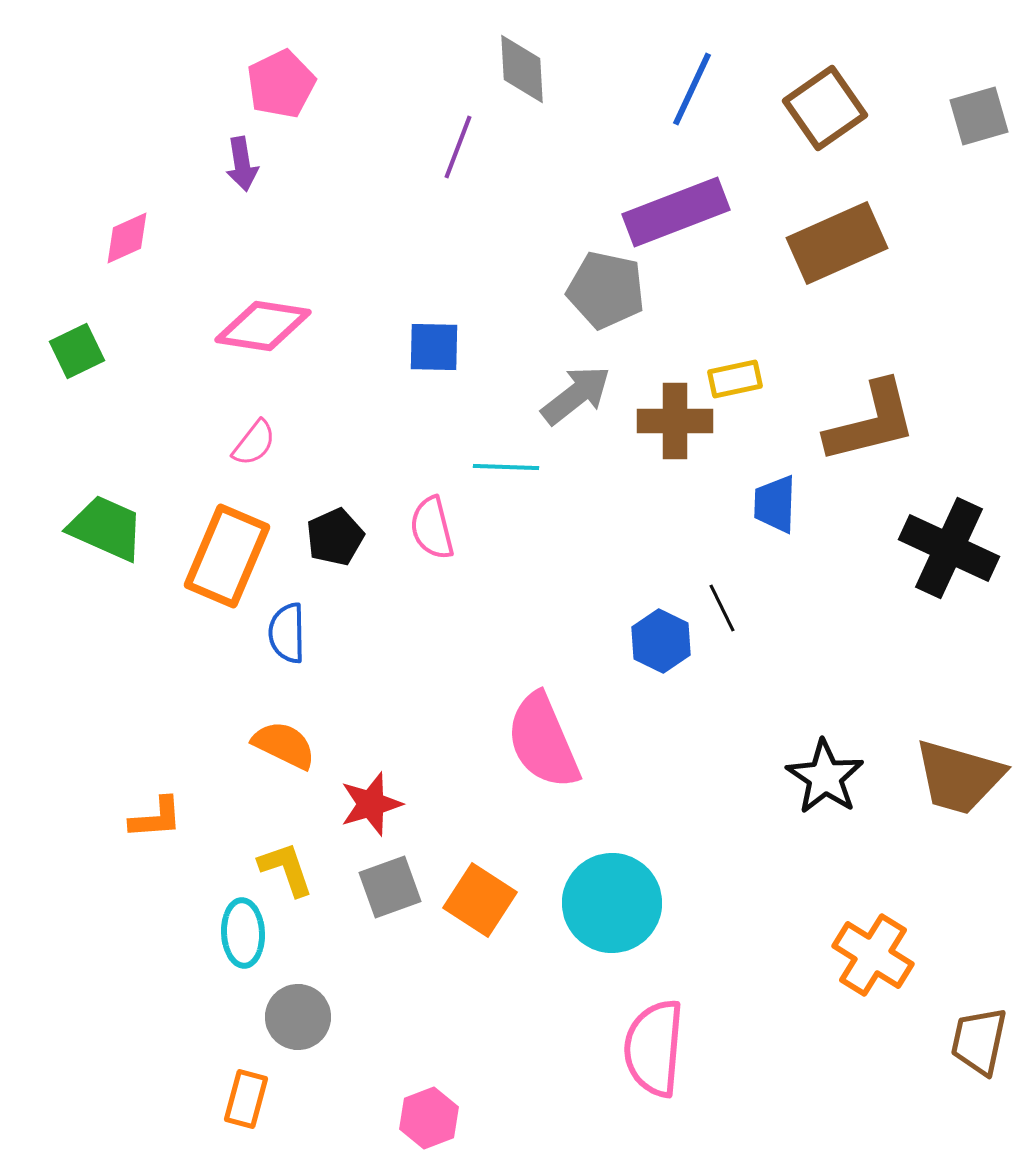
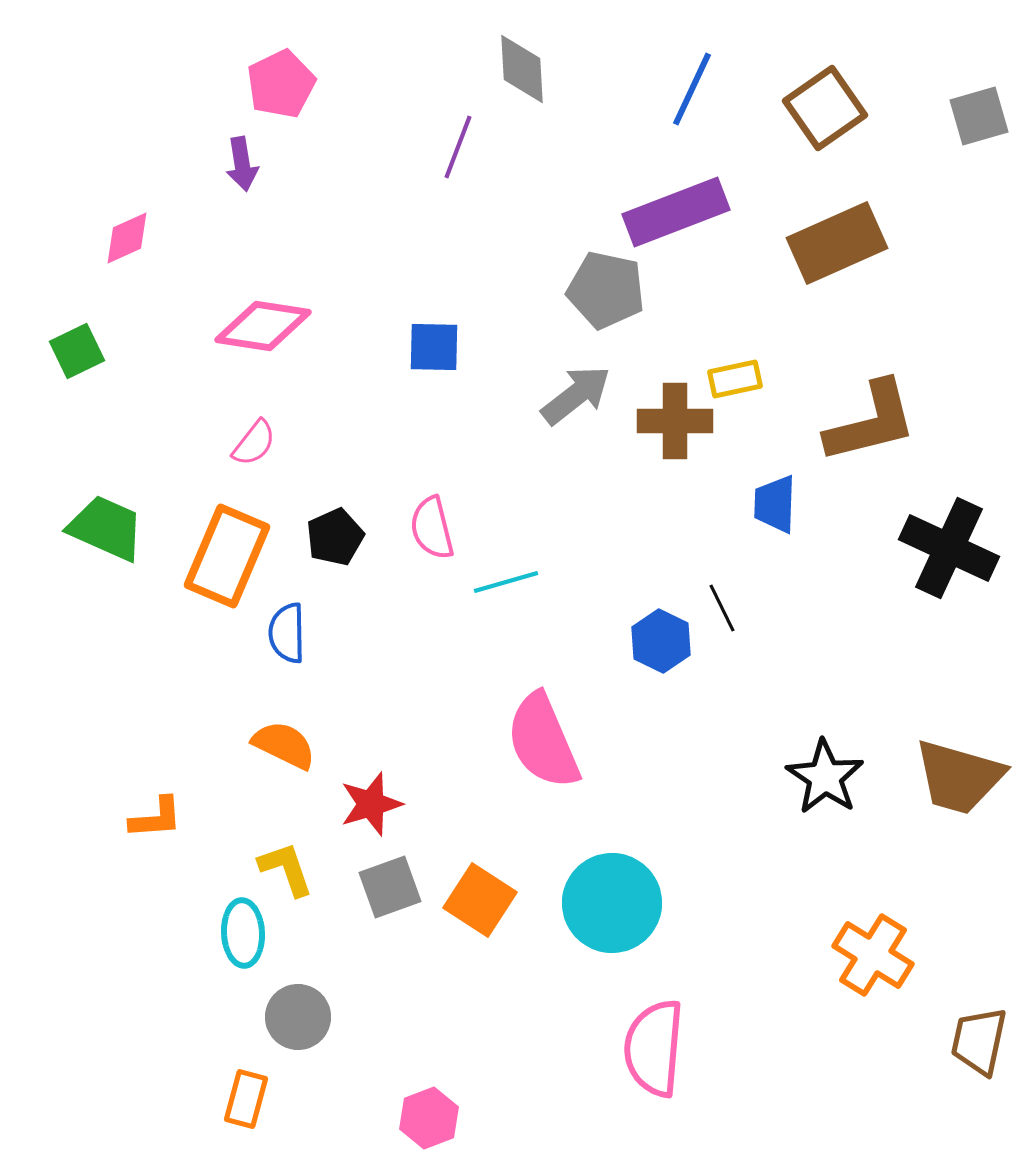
cyan line at (506, 467): moved 115 px down; rotated 18 degrees counterclockwise
